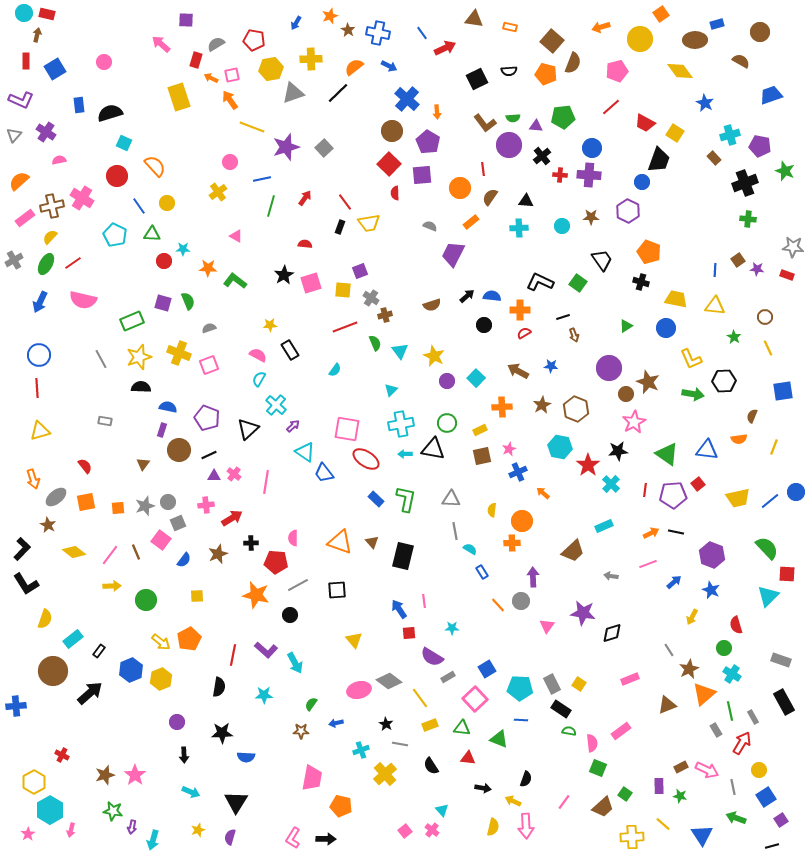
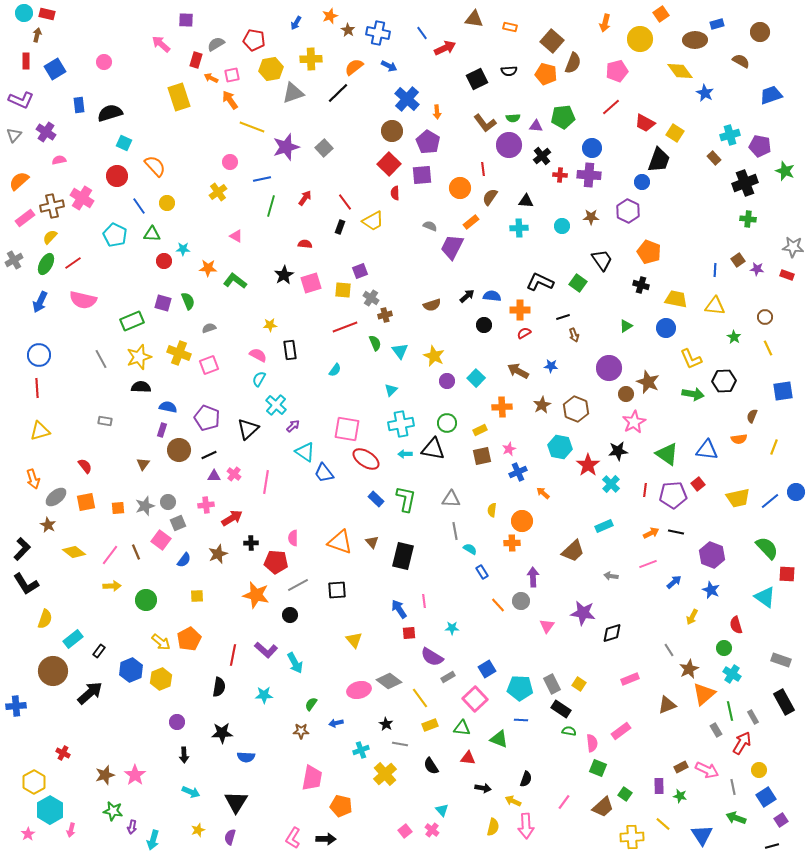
orange arrow at (601, 27): moved 4 px right, 4 px up; rotated 60 degrees counterclockwise
blue star at (705, 103): moved 10 px up
yellow trapezoid at (369, 223): moved 4 px right, 2 px up; rotated 20 degrees counterclockwise
purple trapezoid at (453, 254): moved 1 px left, 7 px up
black cross at (641, 282): moved 3 px down
black rectangle at (290, 350): rotated 24 degrees clockwise
cyan triangle at (768, 596): moved 3 px left, 1 px down; rotated 40 degrees counterclockwise
red cross at (62, 755): moved 1 px right, 2 px up
